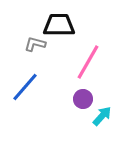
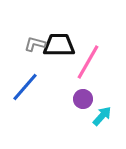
black trapezoid: moved 20 px down
